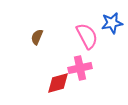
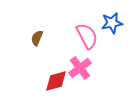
brown semicircle: moved 1 px down
pink cross: rotated 25 degrees counterclockwise
red diamond: moved 2 px left, 2 px up
